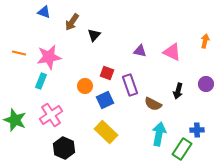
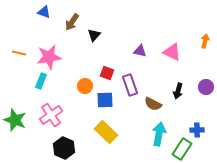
purple circle: moved 3 px down
blue square: rotated 24 degrees clockwise
